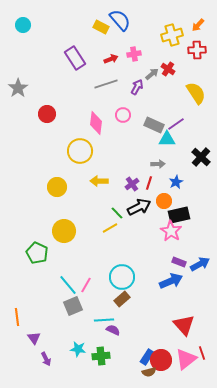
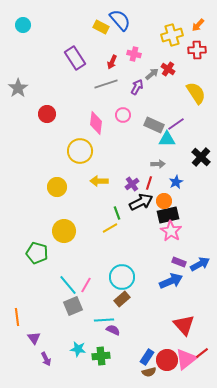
pink cross at (134, 54): rotated 24 degrees clockwise
red arrow at (111, 59): moved 1 px right, 3 px down; rotated 136 degrees clockwise
black arrow at (139, 207): moved 2 px right, 5 px up
green line at (117, 213): rotated 24 degrees clockwise
black rectangle at (179, 215): moved 11 px left
green pentagon at (37, 253): rotated 10 degrees counterclockwise
red line at (202, 353): rotated 72 degrees clockwise
red circle at (161, 360): moved 6 px right
